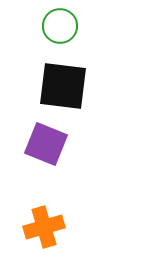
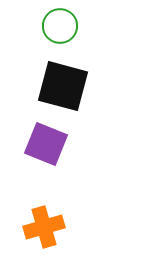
black square: rotated 8 degrees clockwise
